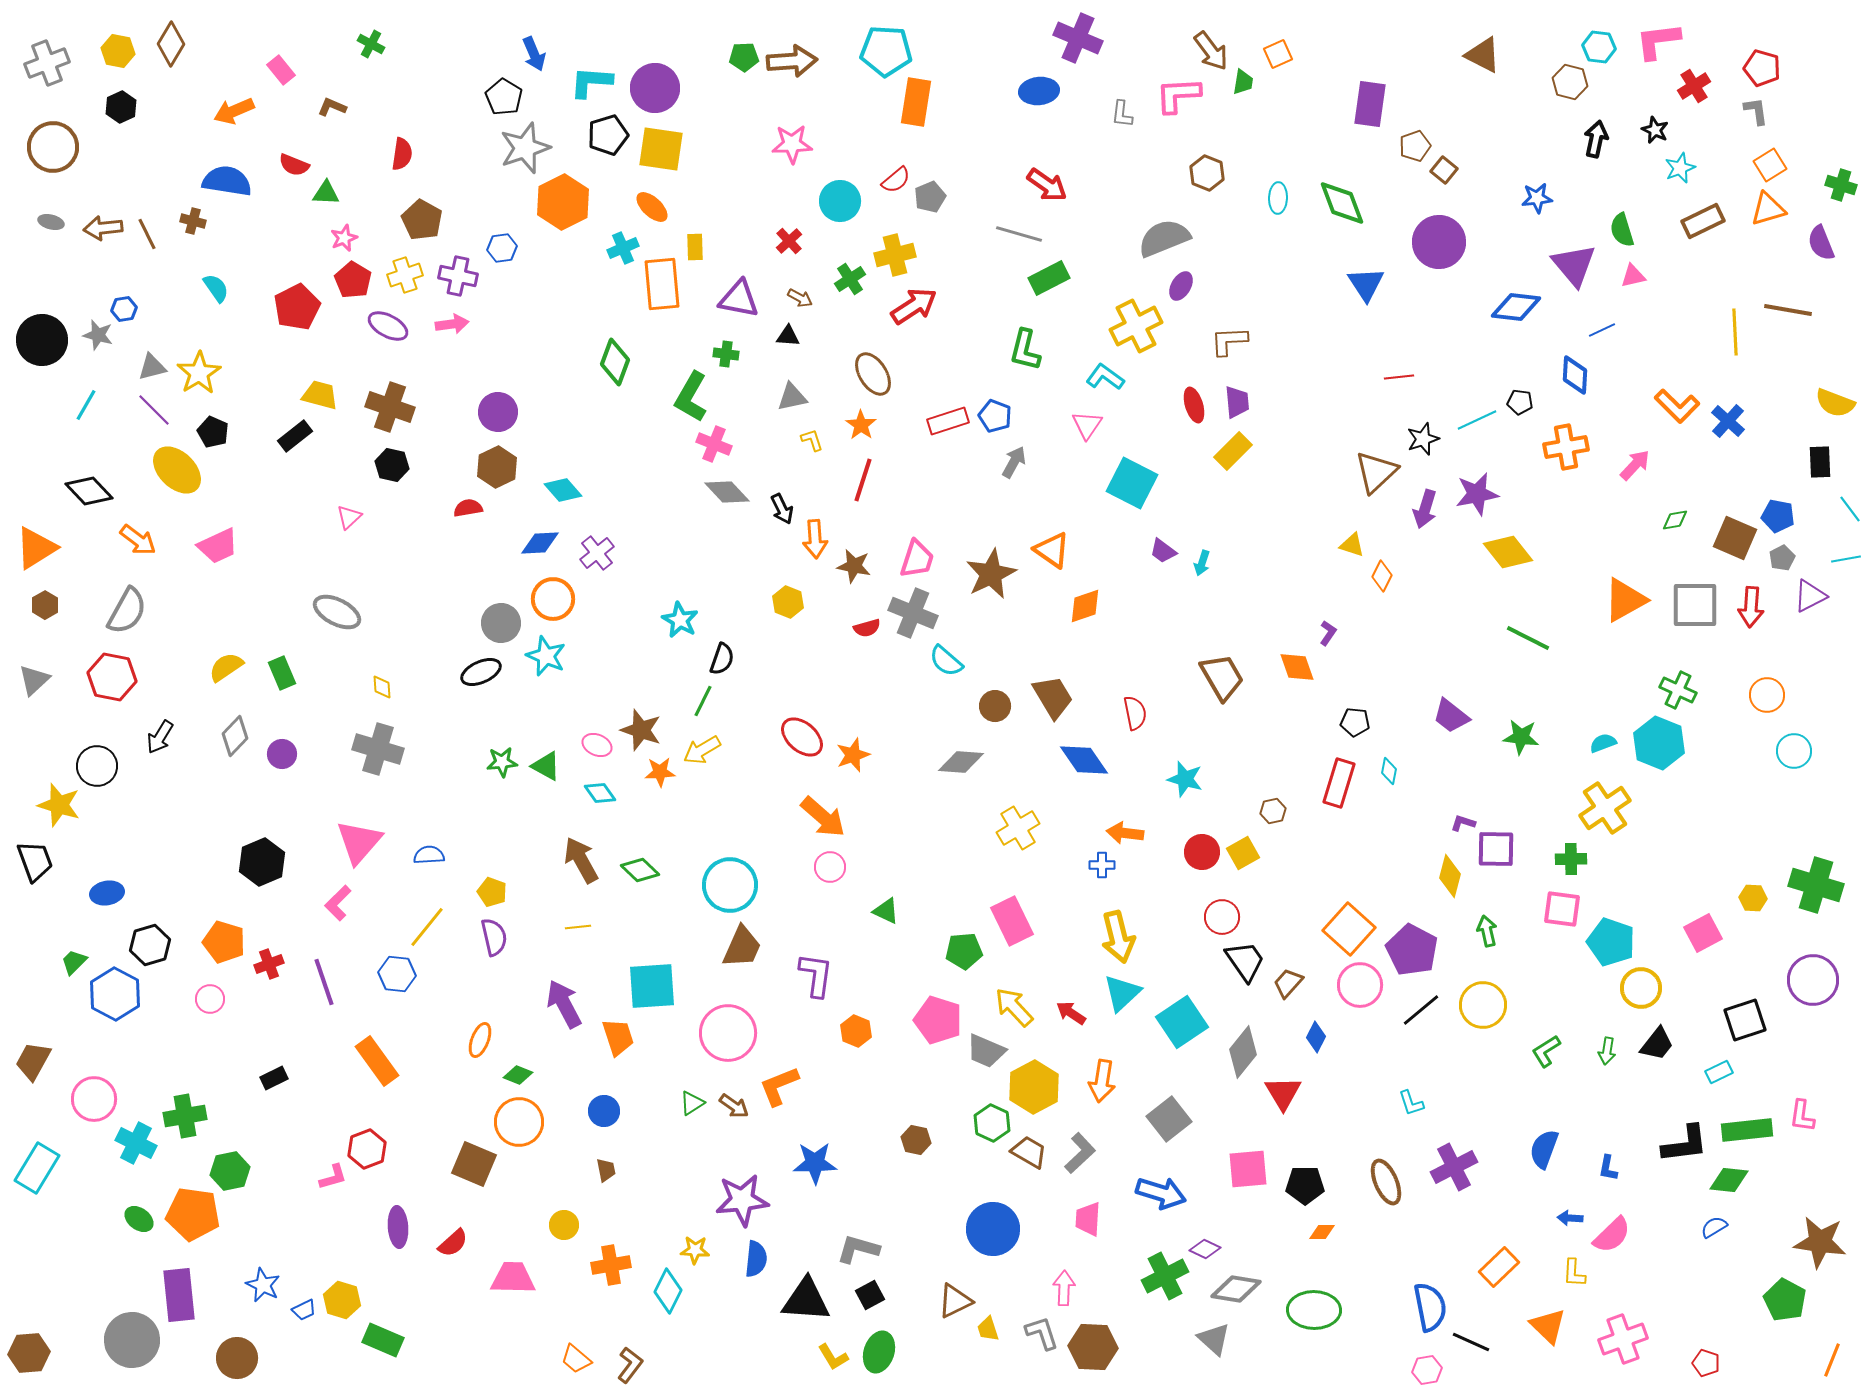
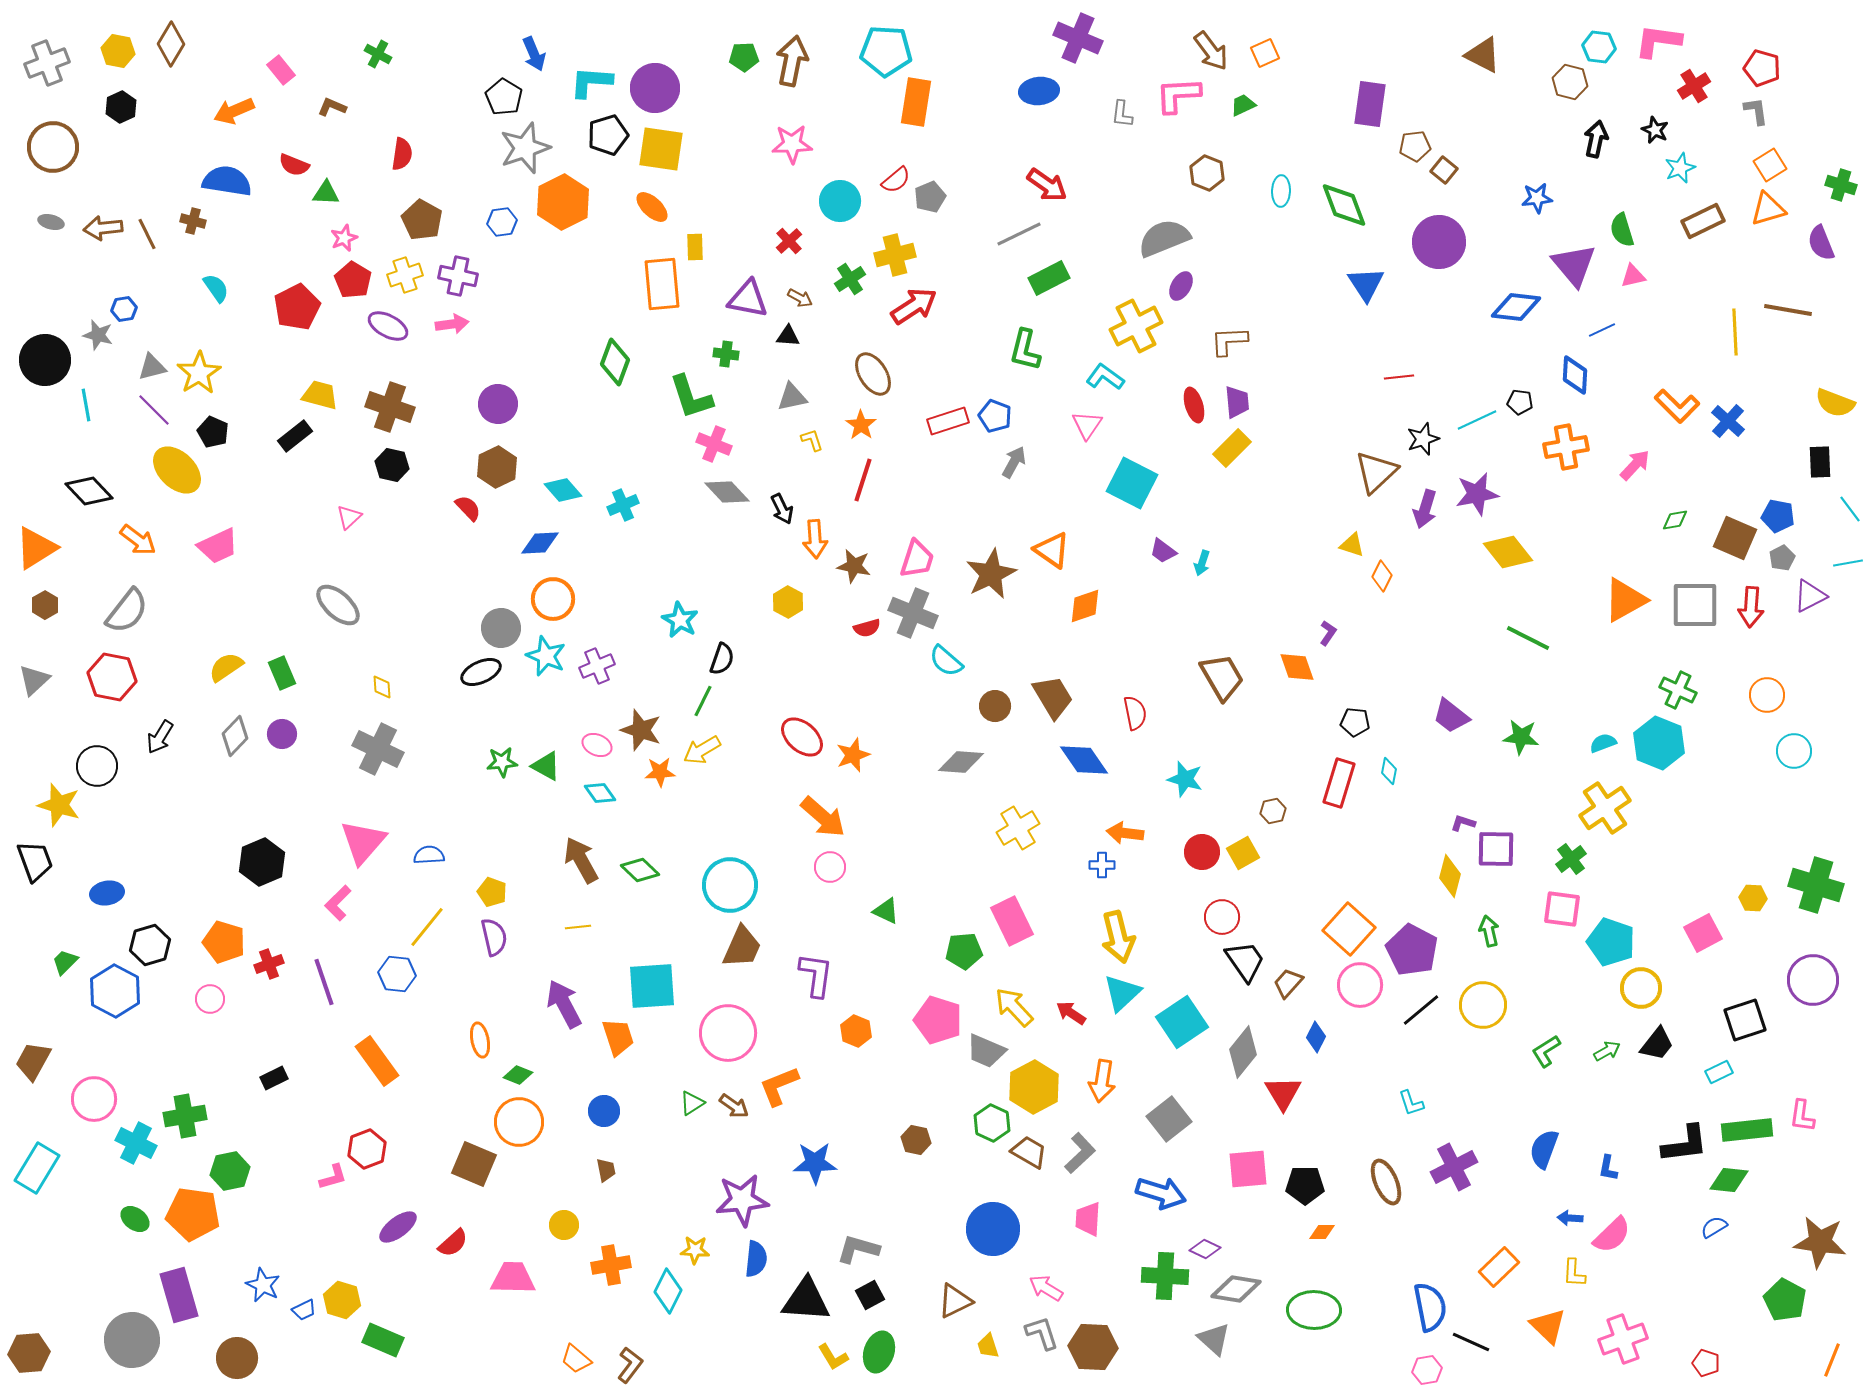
pink L-shape at (1658, 41): rotated 15 degrees clockwise
green cross at (371, 44): moved 7 px right, 10 px down
orange square at (1278, 54): moved 13 px left, 1 px up
brown arrow at (792, 61): rotated 75 degrees counterclockwise
green trapezoid at (1243, 82): moved 23 px down; rotated 124 degrees counterclockwise
brown pentagon at (1415, 146): rotated 12 degrees clockwise
cyan ellipse at (1278, 198): moved 3 px right, 7 px up
green diamond at (1342, 203): moved 2 px right, 2 px down
gray line at (1019, 234): rotated 42 degrees counterclockwise
blue hexagon at (502, 248): moved 26 px up
cyan cross at (623, 248): moved 257 px down
purple triangle at (739, 299): moved 9 px right
black circle at (42, 340): moved 3 px right, 20 px down
green L-shape at (691, 397): rotated 48 degrees counterclockwise
cyan line at (86, 405): rotated 40 degrees counterclockwise
purple circle at (498, 412): moved 8 px up
yellow rectangle at (1233, 451): moved 1 px left, 3 px up
red semicircle at (468, 508): rotated 56 degrees clockwise
purple cross at (597, 553): moved 113 px down; rotated 16 degrees clockwise
cyan line at (1846, 559): moved 2 px right, 4 px down
yellow hexagon at (788, 602): rotated 8 degrees clockwise
gray semicircle at (127, 611): rotated 9 degrees clockwise
gray ellipse at (337, 612): moved 1 px right, 7 px up; rotated 15 degrees clockwise
gray circle at (501, 623): moved 5 px down
gray cross at (378, 749): rotated 9 degrees clockwise
purple circle at (282, 754): moved 20 px up
pink triangle at (359, 842): moved 4 px right
green cross at (1571, 859): rotated 36 degrees counterclockwise
green arrow at (1487, 931): moved 2 px right
green trapezoid at (74, 962): moved 9 px left
blue hexagon at (115, 994): moved 3 px up
orange ellipse at (480, 1040): rotated 32 degrees counterclockwise
green arrow at (1607, 1051): rotated 128 degrees counterclockwise
green ellipse at (139, 1219): moved 4 px left
purple ellipse at (398, 1227): rotated 57 degrees clockwise
green cross at (1165, 1276): rotated 30 degrees clockwise
pink arrow at (1064, 1288): moved 18 px left; rotated 60 degrees counterclockwise
purple rectangle at (179, 1295): rotated 10 degrees counterclockwise
yellow trapezoid at (988, 1329): moved 17 px down
